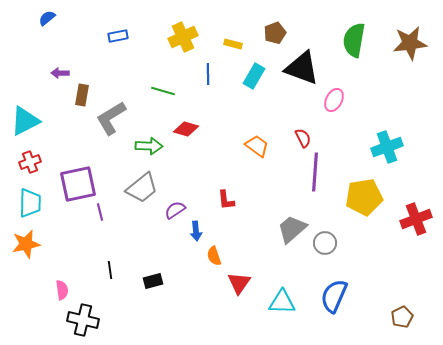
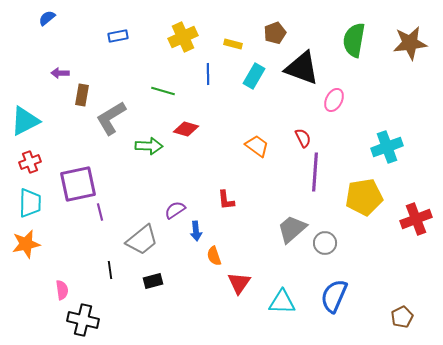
gray trapezoid at (142, 188): moved 52 px down
